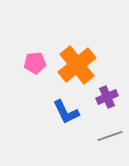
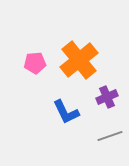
orange cross: moved 2 px right, 5 px up
